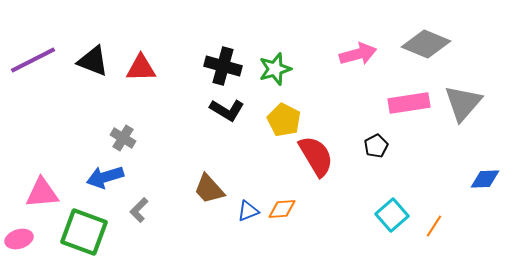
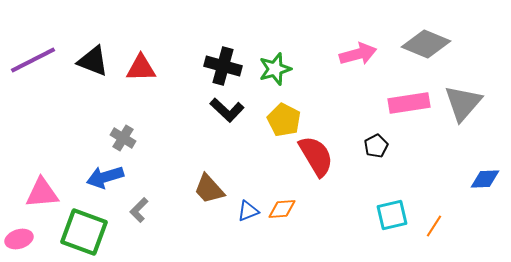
black L-shape: rotated 12 degrees clockwise
cyan square: rotated 28 degrees clockwise
